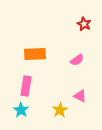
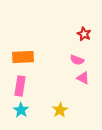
red star: moved 10 px down
orange rectangle: moved 12 px left, 3 px down
pink semicircle: rotated 56 degrees clockwise
pink rectangle: moved 6 px left
pink triangle: moved 3 px right, 18 px up
